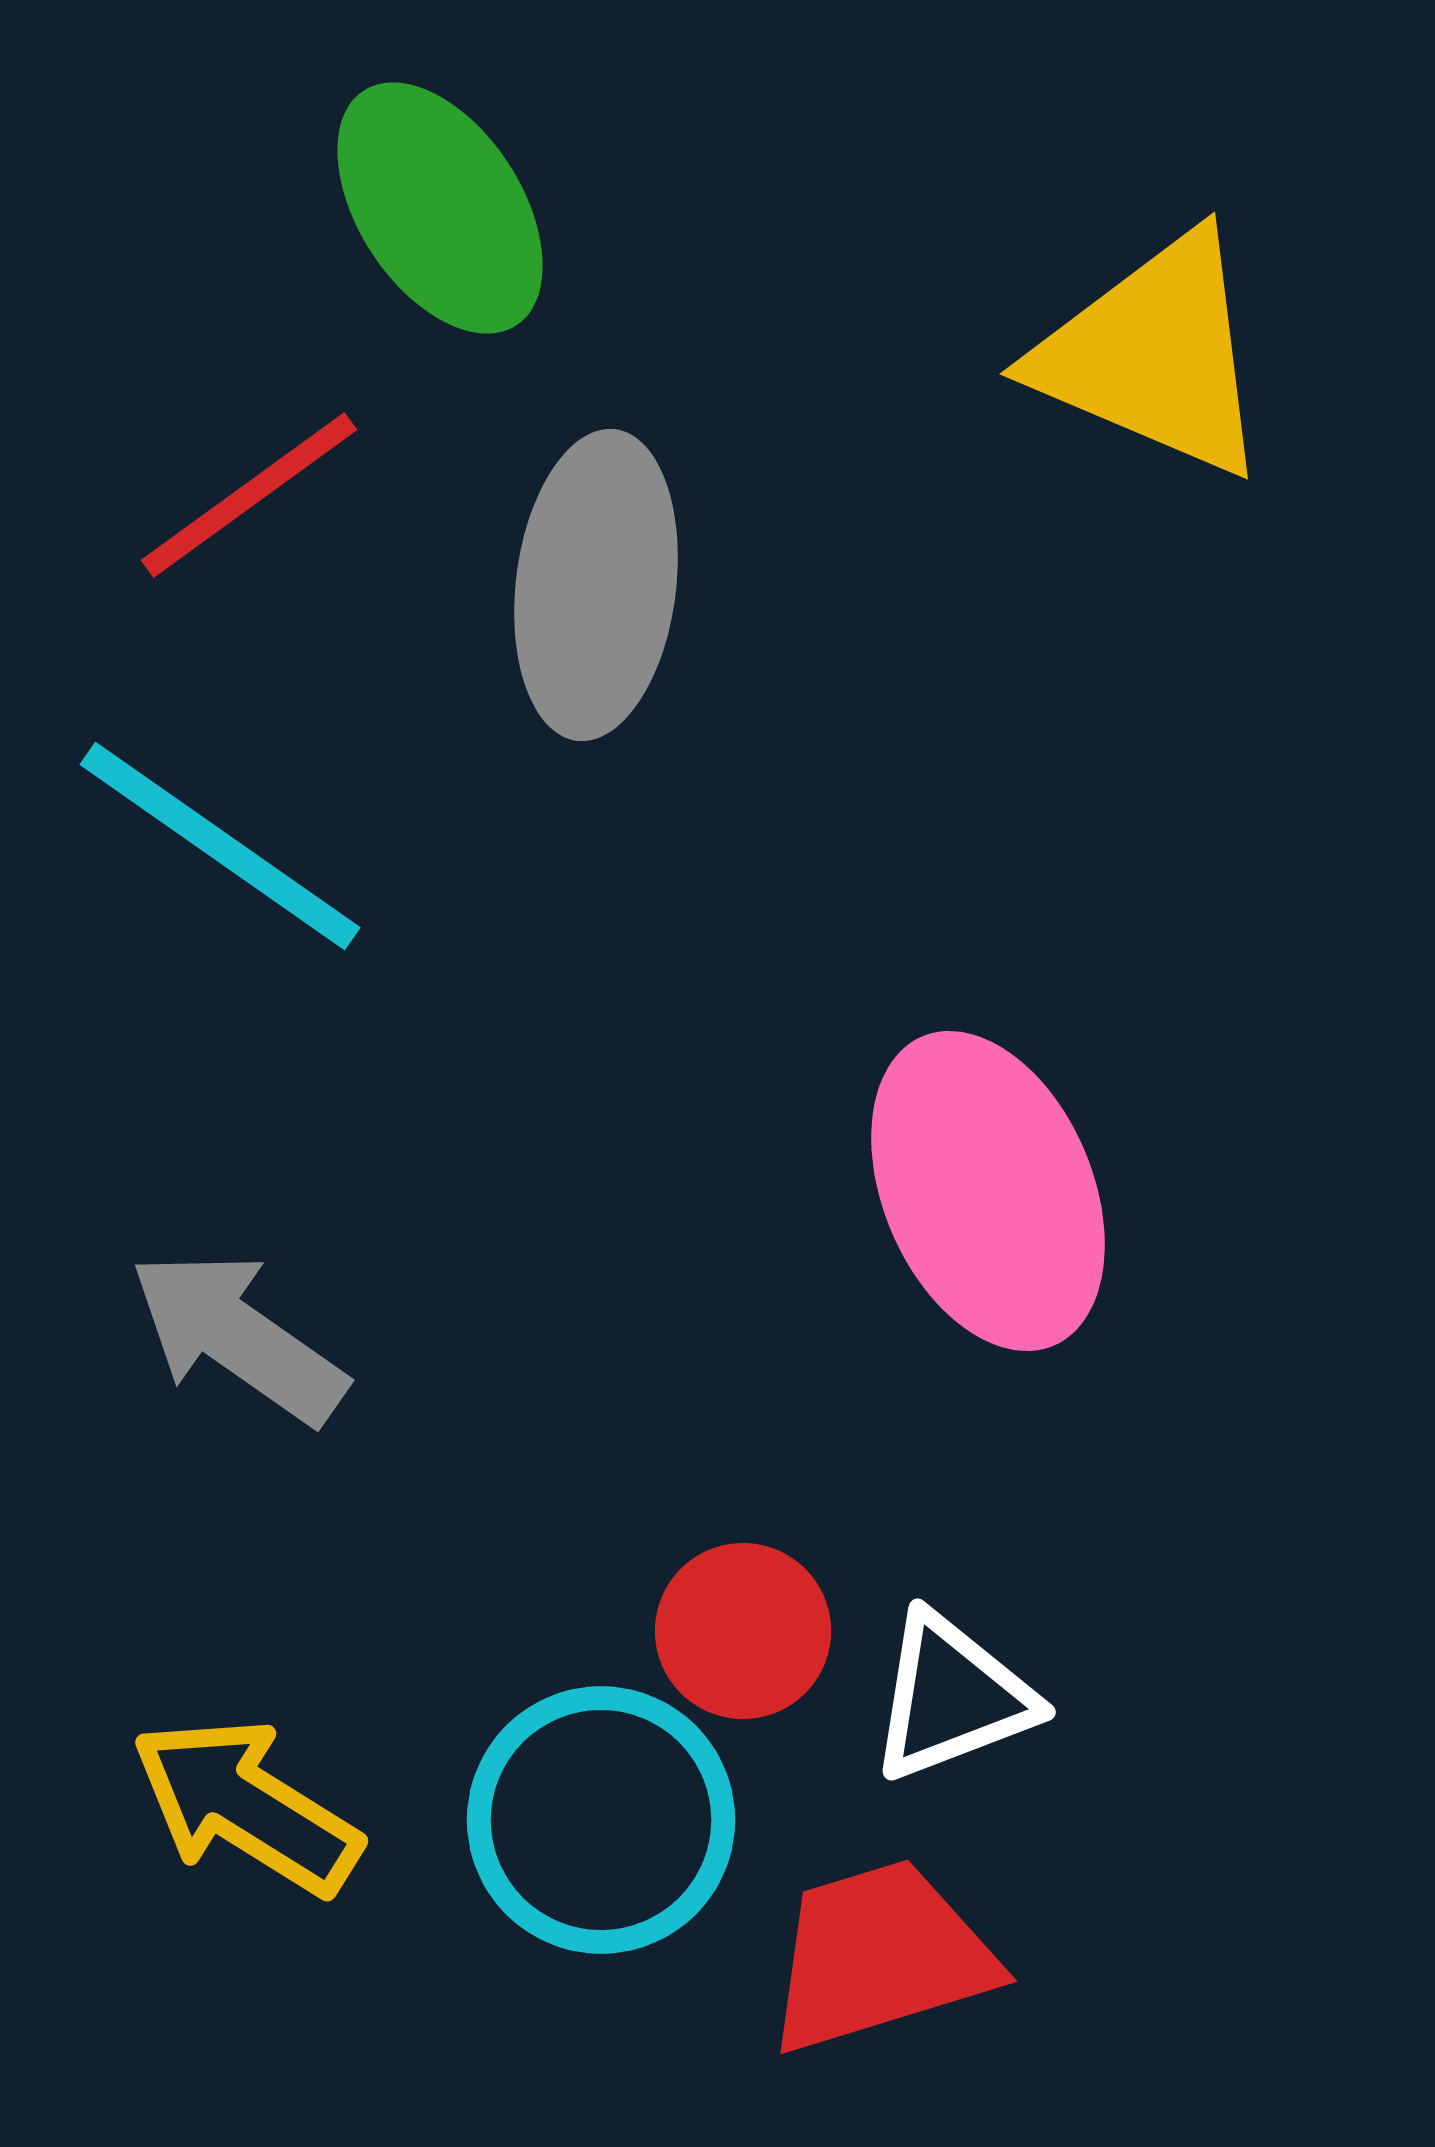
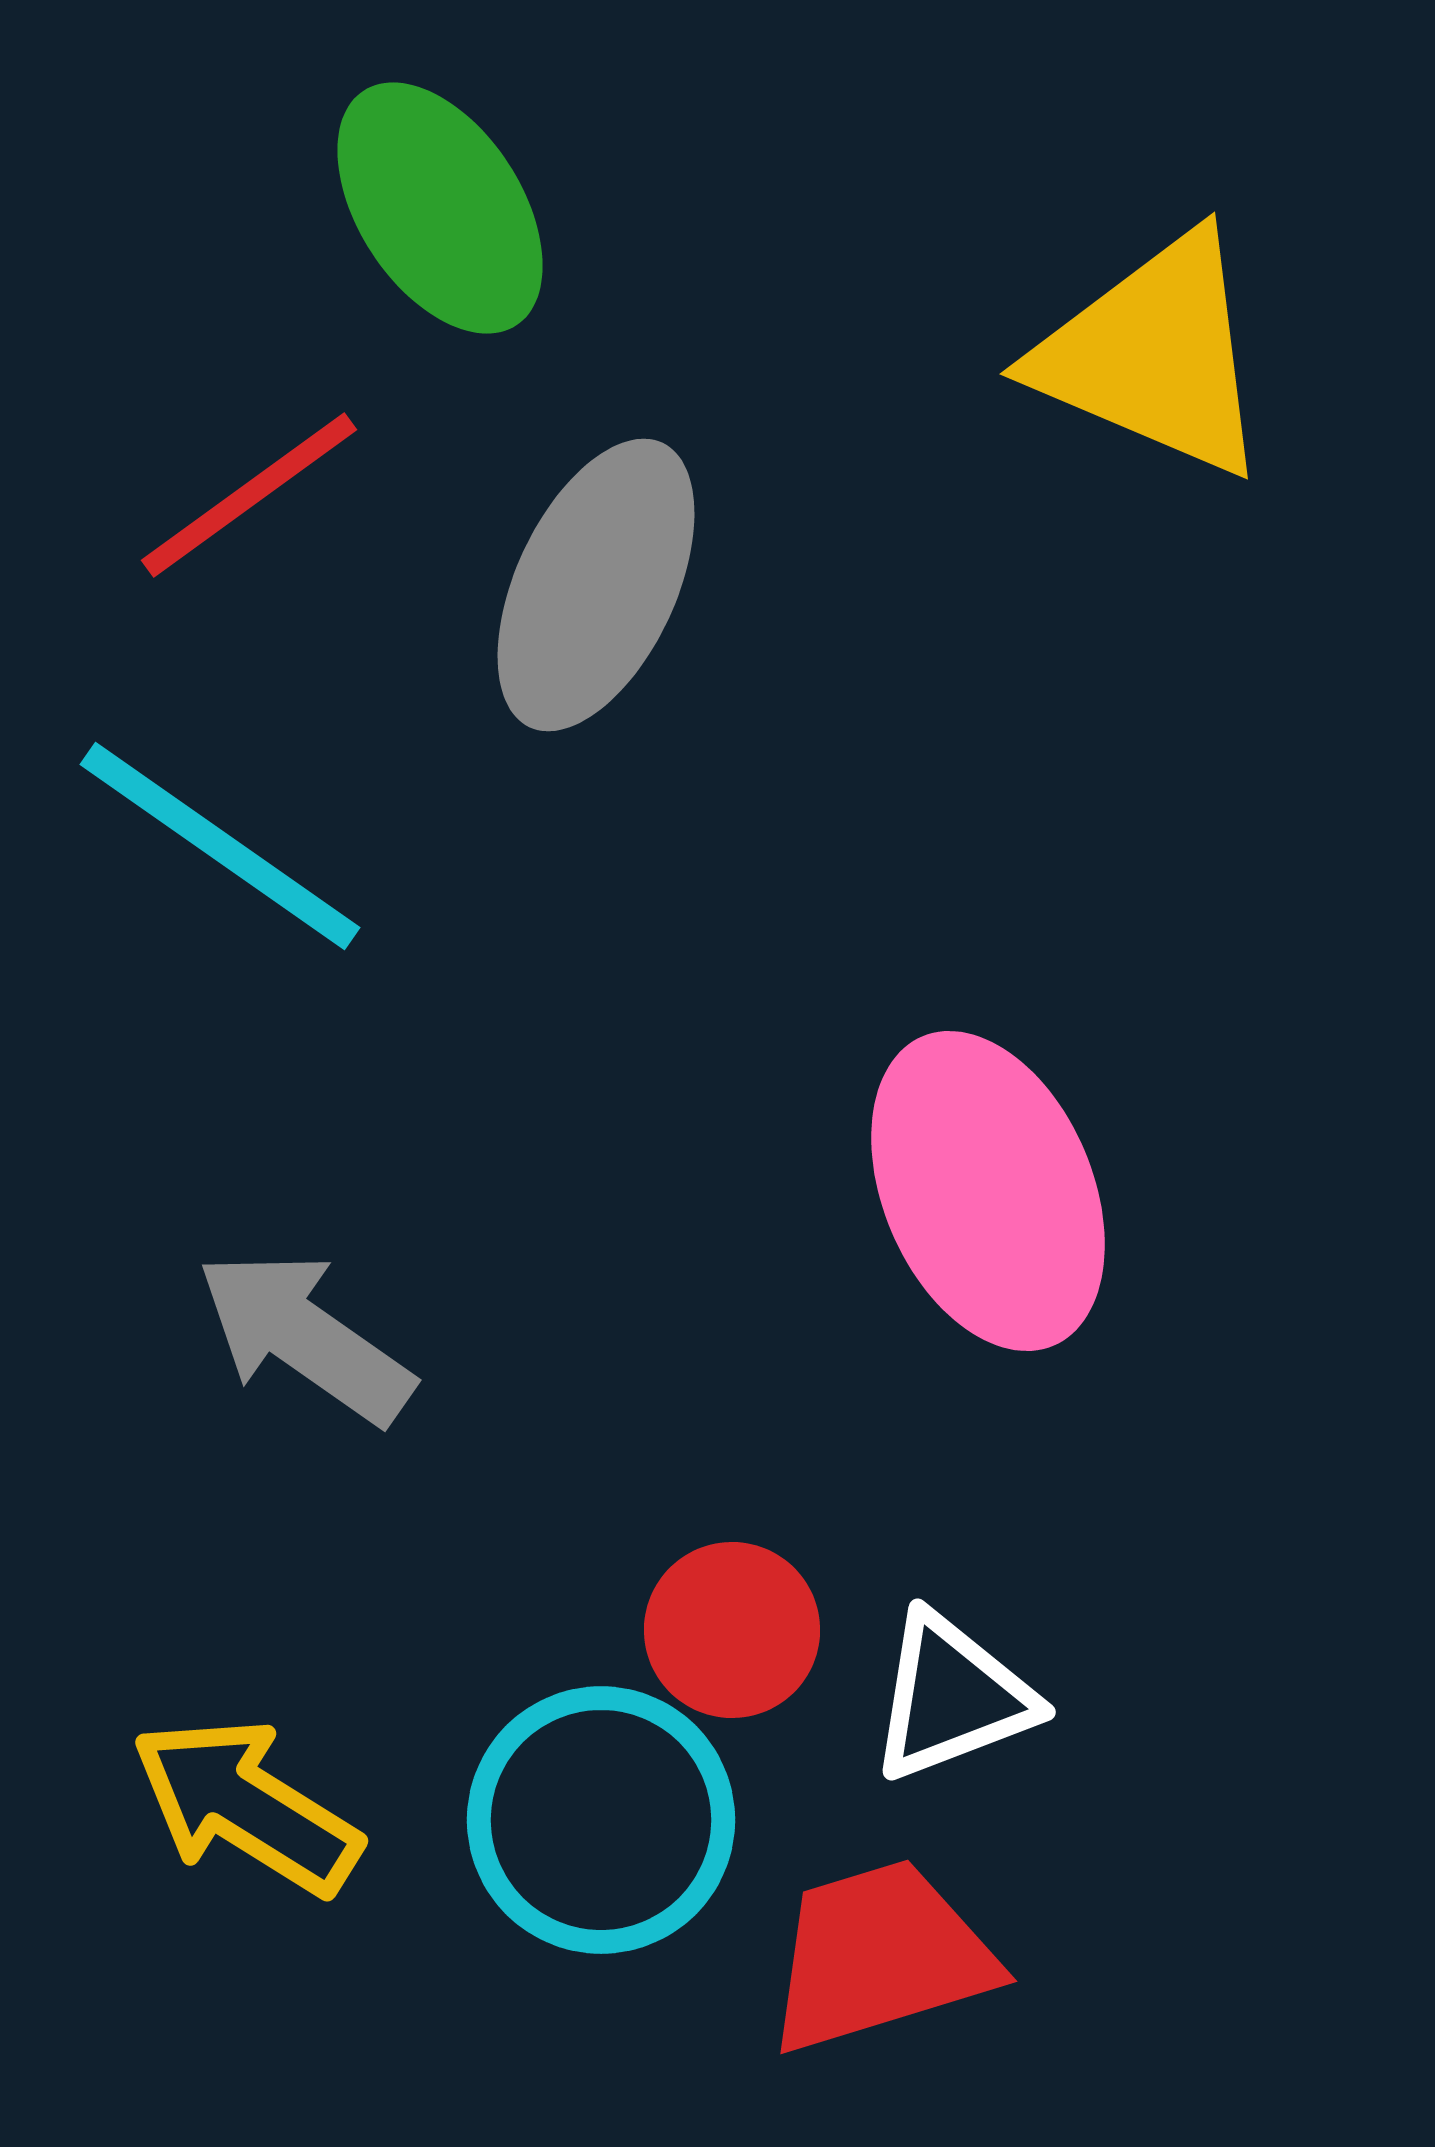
gray ellipse: rotated 18 degrees clockwise
gray arrow: moved 67 px right
red circle: moved 11 px left, 1 px up
